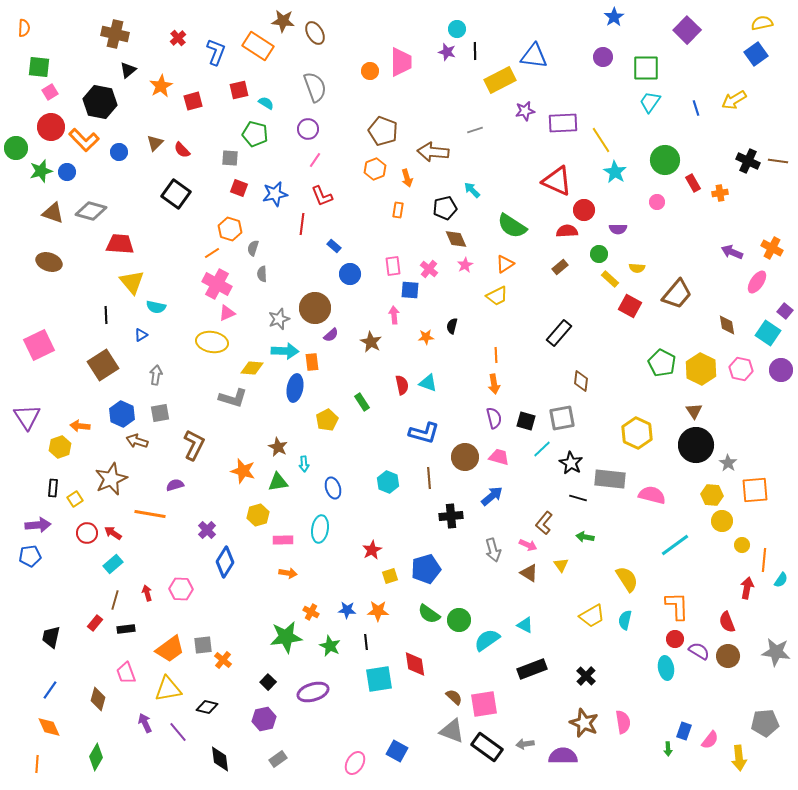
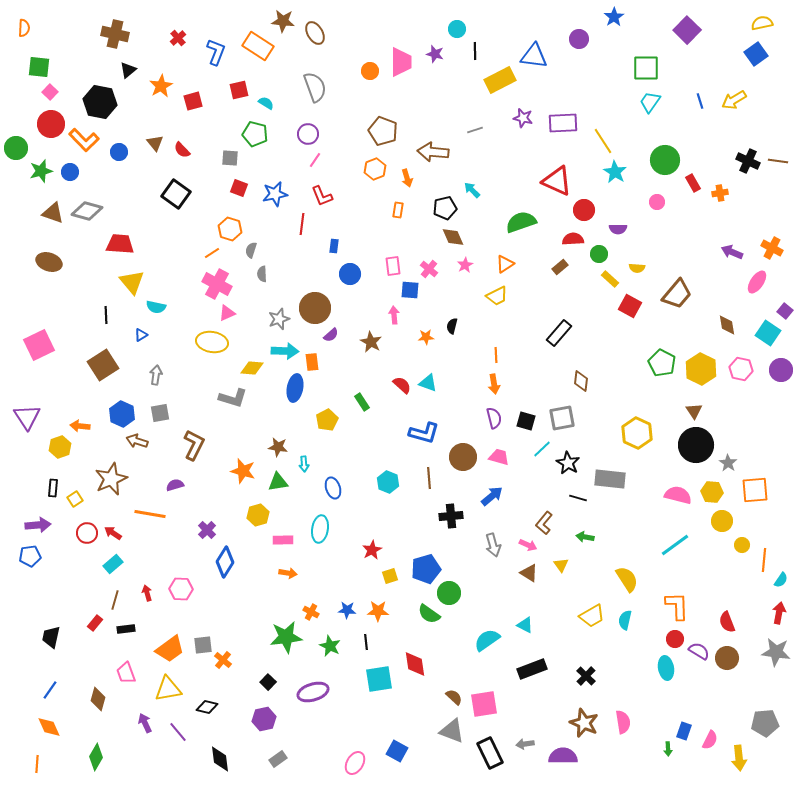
purple star at (447, 52): moved 12 px left, 2 px down
purple circle at (603, 57): moved 24 px left, 18 px up
pink square at (50, 92): rotated 14 degrees counterclockwise
blue line at (696, 108): moved 4 px right, 7 px up
purple star at (525, 111): moved 2 px left, 7 px down; rotated 24 degrees clockwise
red circle at (51, 127): moved 3 px up
purple circle at (308, 129): moved 5 px down
yellow line at (601, 140): moved 2 px right, 1 px down
brown triangle at (155, 143): rotated 24 degrees counterclockwise
blue circle at (67, 172): moved 3 px right
gray diamond at (91, 211): moved 4 px left
green semicircle at (512, 226): moved 9 px right, 4 px up; rotated 128 degrees clockwise
red semicircle at (567, 231): moved 6 px right, 8 px down
brown diamond at (456, 239): moved 3 px left, 2 px up
blue rectangle at (334, 246): rotated 56 degrees clockwise
gray semicircle at (253, 248): moved 2 px left, 2 px down
red semicircle at (402, 385): rotated 36 degrees counterclockwise
brown star at (278, 447): rotated 18 degrees counterclockwise
brown circle at (465, 457): moved 2 px left
black star at (571, 463): moved 3 px left
pink semicircle at (652, 495): moved 26 px right
yellow hexagon at (712, 495): moved 3 px up
gray arrow at (493, 550): moved 5 px up
red arrow at (747, 588): moved 32 px right, 25 px down
green circle at (459, 620): moved 10 px left, 27 px up
brown circle at (728, 656): moved 1 px left, 2 px down
pink semicircle at (710, 740): rotated 12 degrees counterclockwise
black rectangle at (487, 747): moved 3 px right, 6 px down; rotated 28 degrees clockwise
